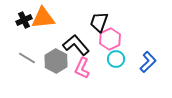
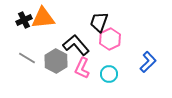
cyan circle: moved 7 px left, 15 px down
